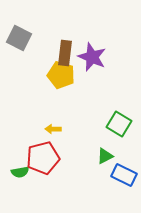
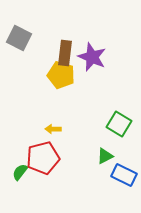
green semicircle: rotated 138 degrees clockwise
